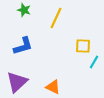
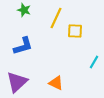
yellow square: moved 8 px left, 15 px up
orange triangle: moved 3 px right, 4 px up
